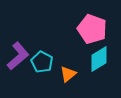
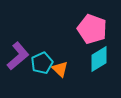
cyan pentagon: moved 1 px down; rotated 20 degrees clockwise
orange triangle: moved 8 px left, 5 px up; rotated 36 degrees counterclockwise
